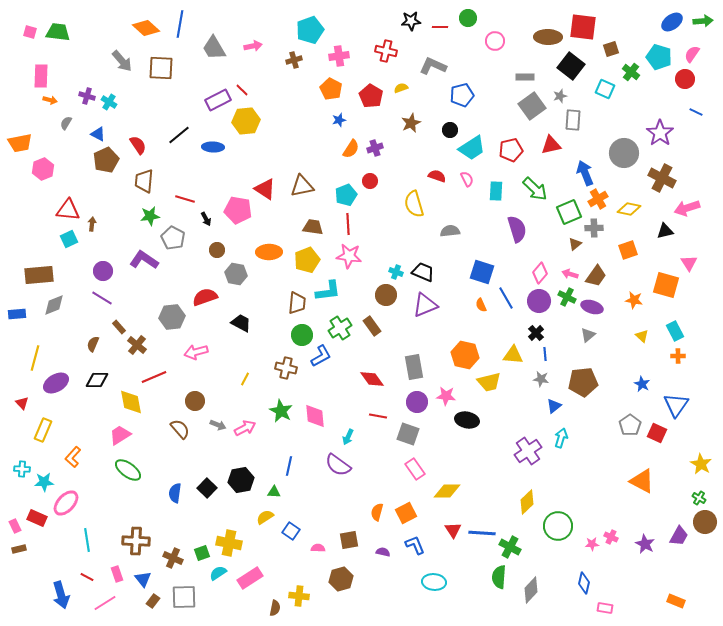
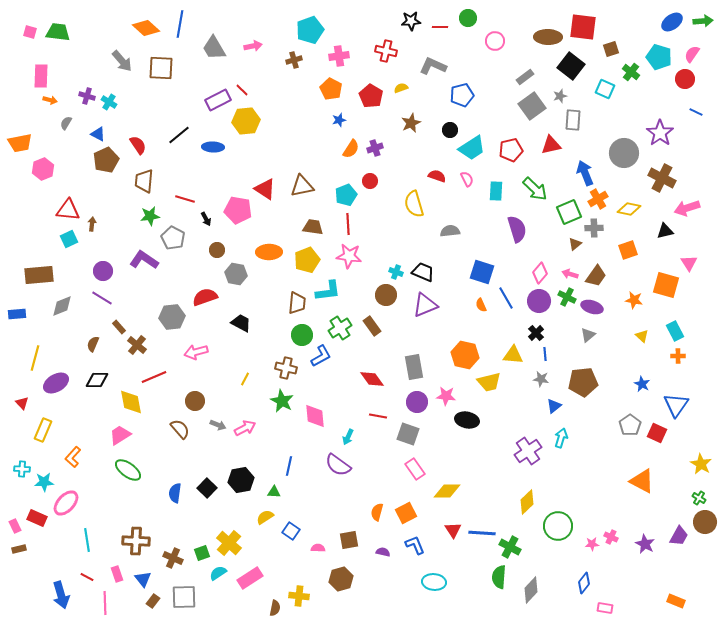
gray rectangle at (525, 77): rotated 36 degrees counterclockwise
gray diamond at (54, 305): moved 8 px right, 1 px down
green star at (281, 411): moved 1 px right, 10 px up
yellow cross at (229, 543): rotated 30 degrees clockwise
blue diamond at (584, 583): rotated 25 degrees clockwise
pink line at (105, 603): rotated 60 degrees counterclockwise
